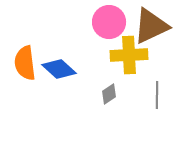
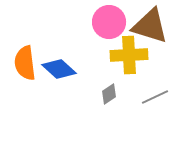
brown triangle: moved 1 px left; rotated 42 degrees clockwise
gray line: moved 2 px left, 2 px down; rotated 64 degrees clockwise
